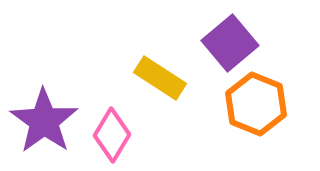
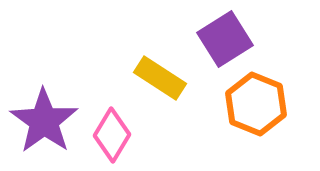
purple square: moved 5 px left, 4 px up; rotated 8 degrees clockwise
